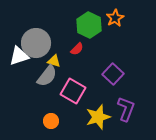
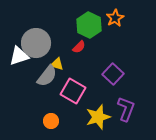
red semicircle: moved 2 px right, 2 px up
yellow triangle: moved 3 px right, 3 px down
